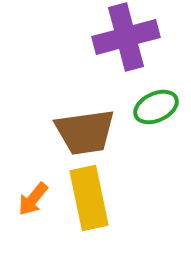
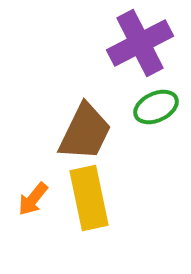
purple cross: moved 14 px right, 6 px down; rotated 12 degrees counterclockwise
brown trapezoid: rotated 56 degrees counterclockwise
